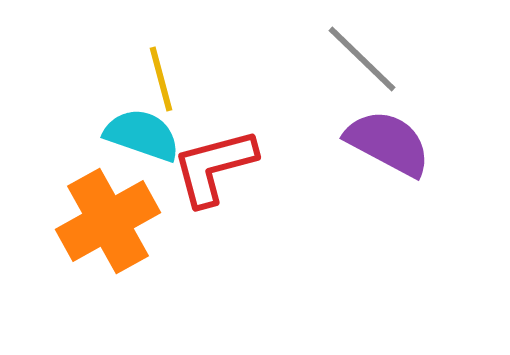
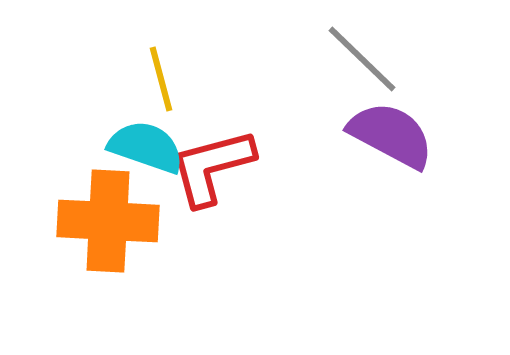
cyan semicircle: moved 4 px right, 12 px down
purple semicircle: moved 3 px right, 8 px up
red L-shape: moved 2 px left
orange cross: rotated 32 degrees clockwise
